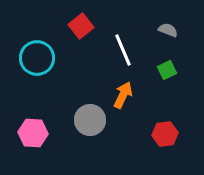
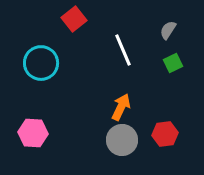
red square: moved 7 px left, 7 px up
gray semicircle: rotated 78 degrees counterclockwise
cyan circle: moved 4 px right, 5 px down
green square: moved 6 px right, 7 px up
orange arrow: moved 2 px left, 12 px down
gray circle: moved 32 px right, 20 px down
